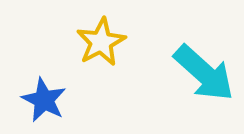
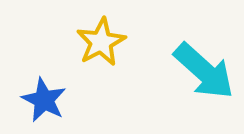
cyan arrow: moved 2 px up
